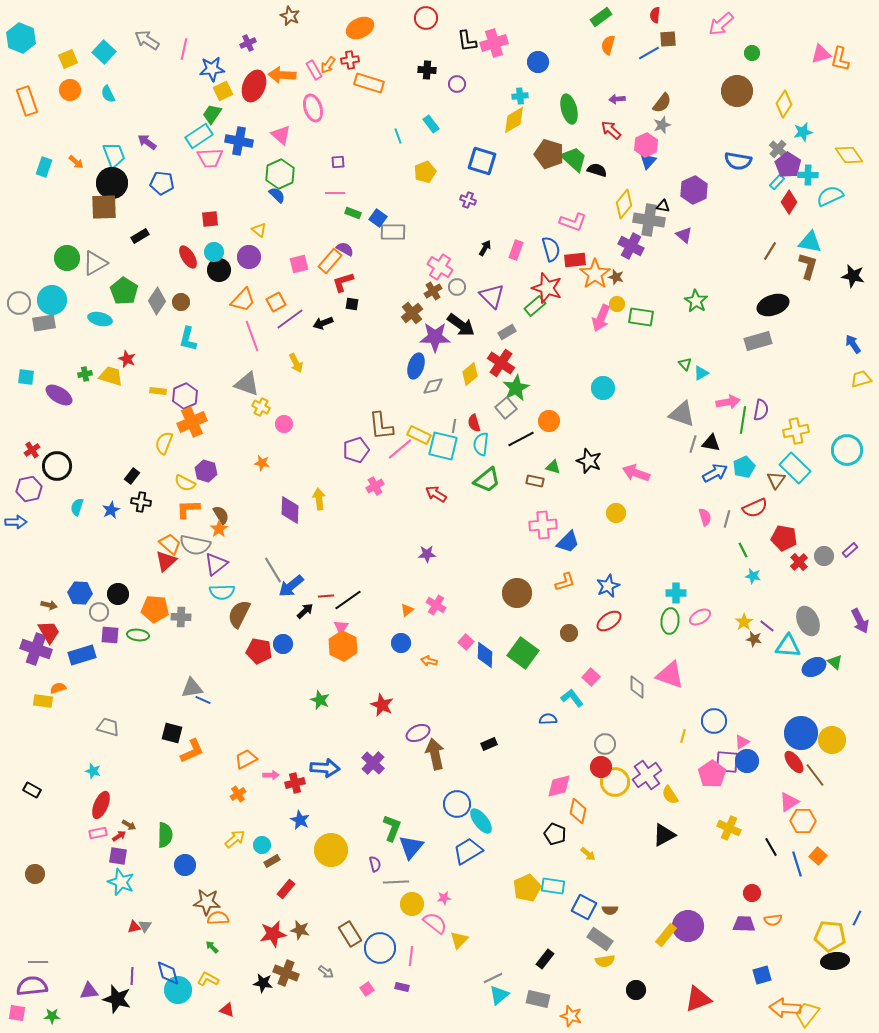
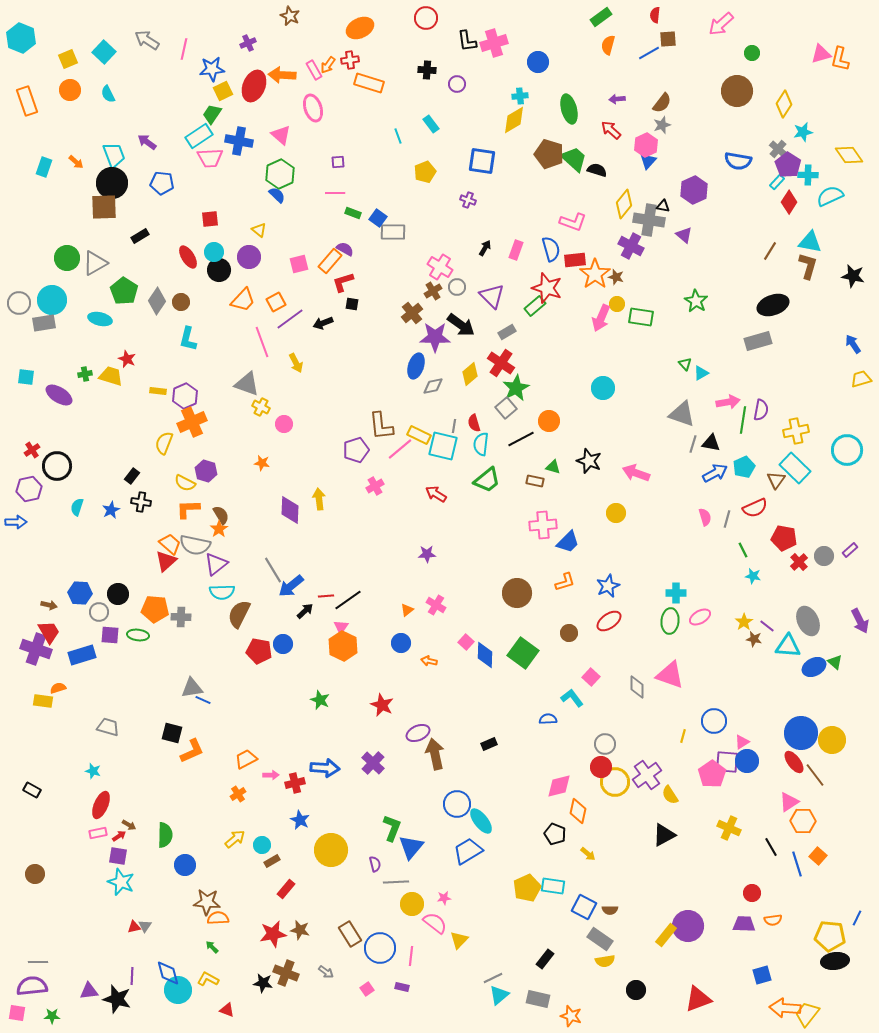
blue square at (482, 161): rotated 8 degrees counterclockwise
pink line at (252, 336): moved 10 px right, 6 px down
